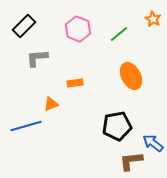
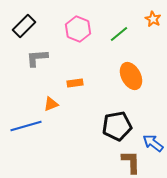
brown L-shape: moved 1 px down; rotated 95 degrees clockwise
